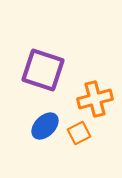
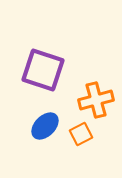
orange cross: moved 1 px right, 1 px down
orange square: moved 2 px right, 1 px down
